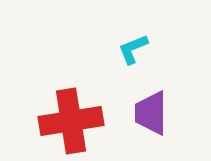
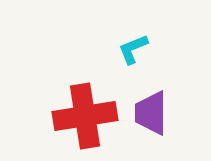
red cross: moved 14 px right, 5 px up
